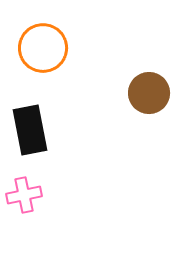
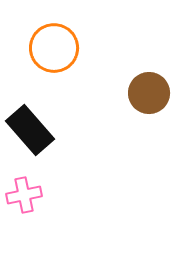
orange circle: moved 11 px right
black rectangle: rotated 30 degrees counterclockwise
